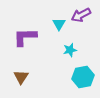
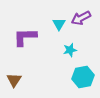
purple arrow: moved 3 px down
brown triangle: moved 7 px left, 3 px down
